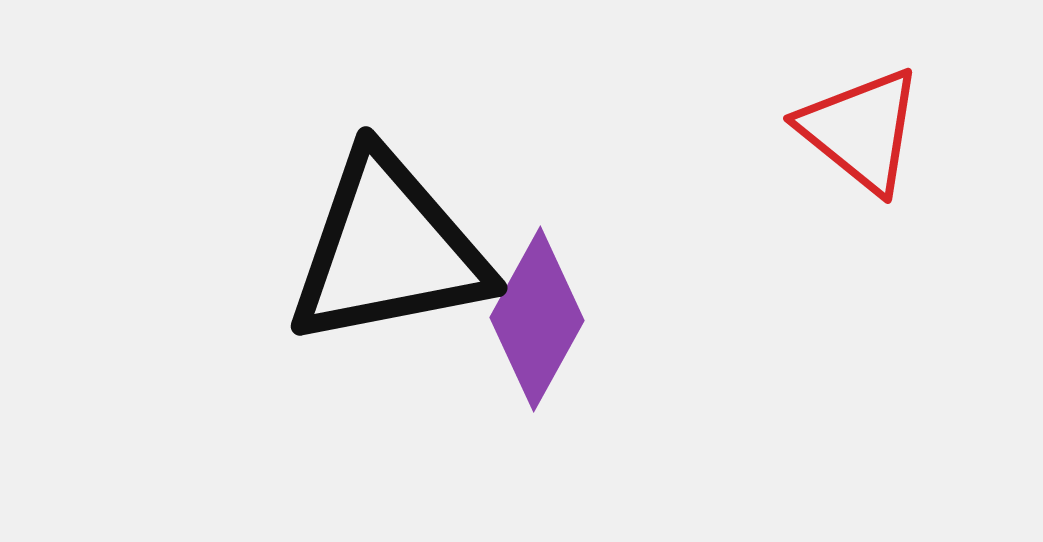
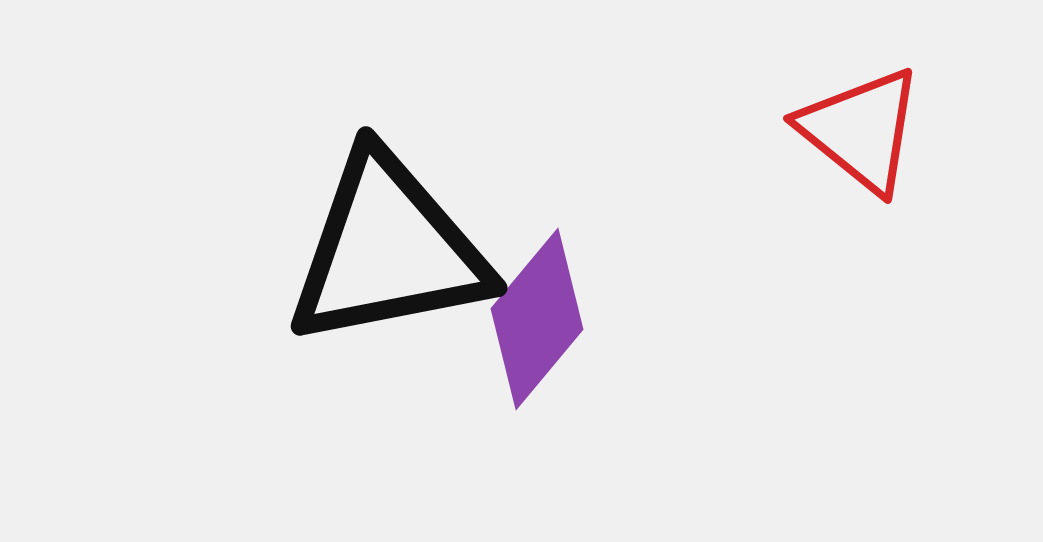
purple diamond: rotated 11 degrees clockwise
